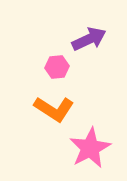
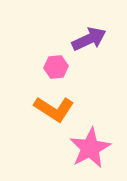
pink hexagon: moved 1 px left
